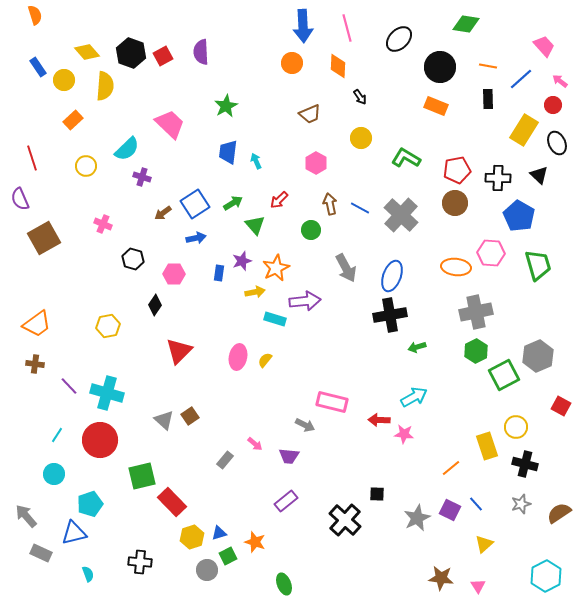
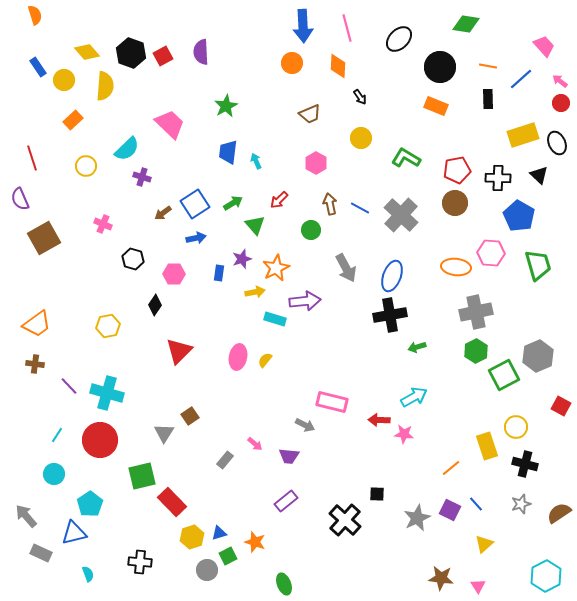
red circle at (553, 105): moved 8 px right, 2 px up
yellow rectangle at (524, 130): moved 1 px left, 5 px down; rotated 40 degrees clockwise
purple star at (242, 261): moved 2 px up
gray triangle at (164, 420): moved 13 px down; rotated 20 degrees clockwise
cyan pentagon at (90, 504): rotated 15 degrees counterclockwise
